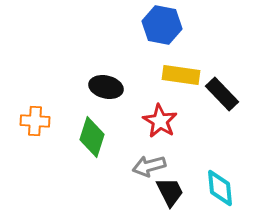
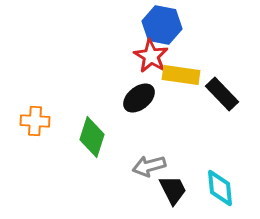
black ellipse: moved 33 px right, 11 px down; rotated 52 degrees counterclockwise
red star: moved 9 px left, 65 px up
black trapezoid: moved 3 px right, 2 px up
